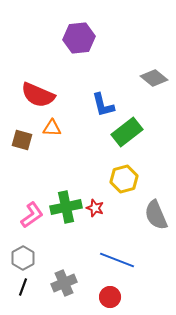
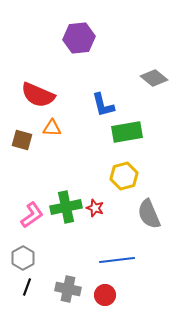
green rectangle: rotated 28 degrees clockwise
yellow hexagon: moved 3 px up
gray semicircle: moved 7 px left, 1 px up
blue line: rotated 28 degrees counterclockwise
gray cross: moved 4 px right, 6 px down; rotated 35 degrees clockwise
black line: moved 4 px right
red circle: moved 5 px left, 2 px up
